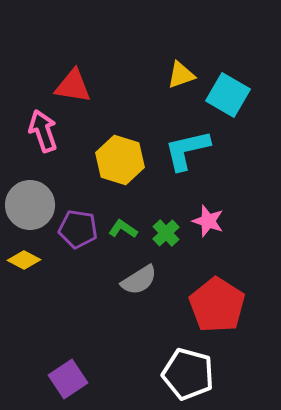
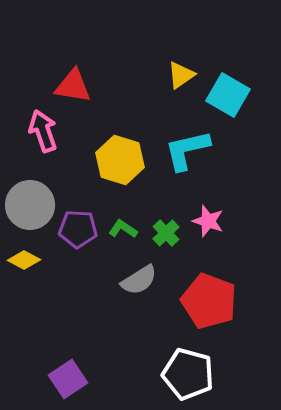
yellow triangle: rotated 16 degrees counterclockwise
purple pentagon: rotated 6 degrees counterclockwise
red pentagon: moved 8 px left, 4 px up; rotated 12 degrees counterclockwise
